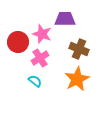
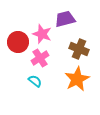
purple trapezoid: rotated 15 degrees counterclockwise
